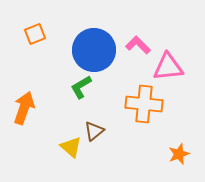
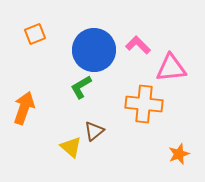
pink triangle: moved 3 px right, 1 px down
